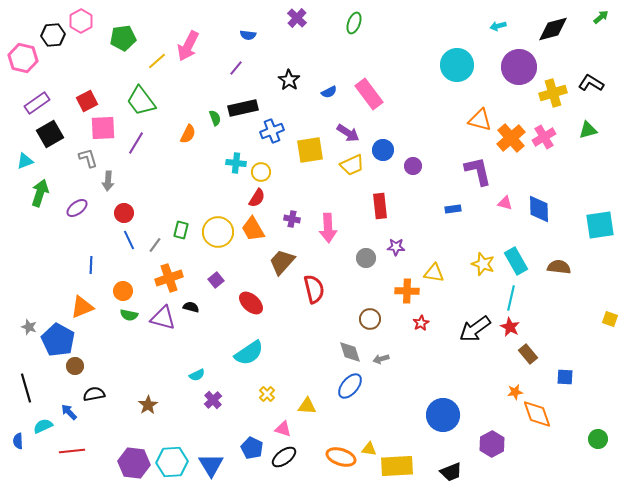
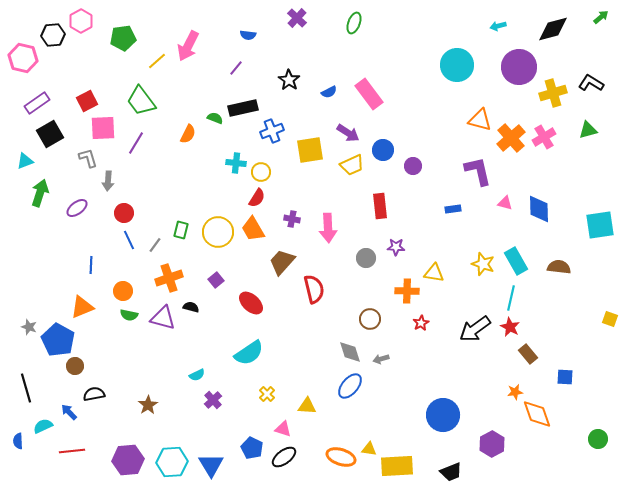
green semicircle at (215, 118): rotated 49 degrees counterclockwise
purple hexagon at (134, 463): moved 6 px left, 3 px up; rotated 12 degrees counterclockwise
